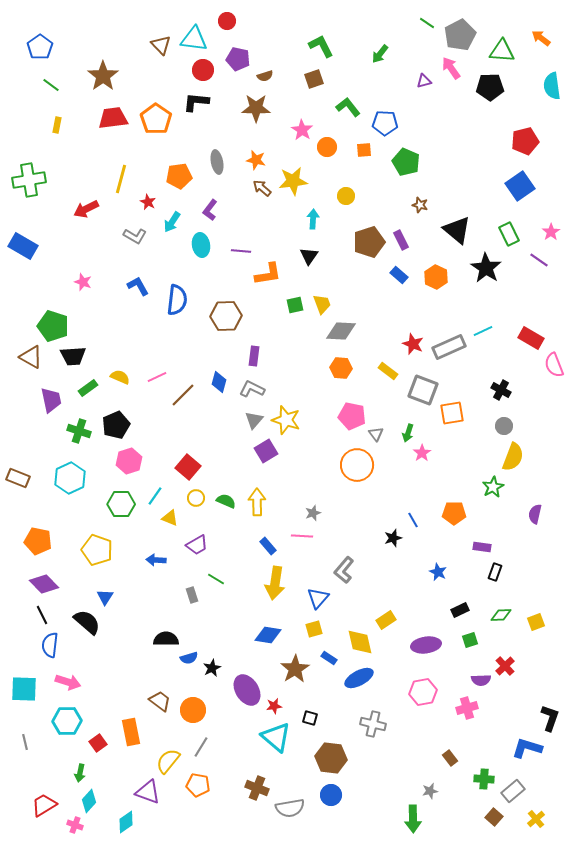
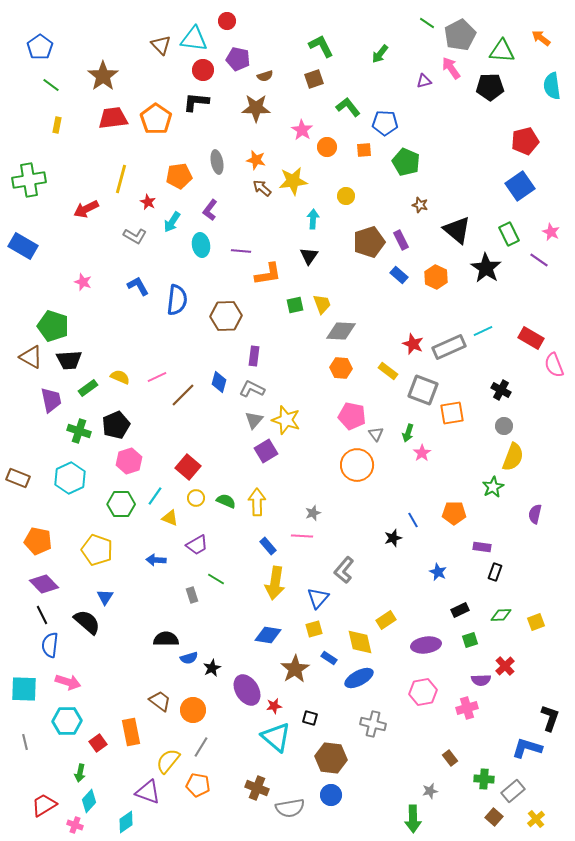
pink star at (551, 232): rotated 12 degrees counterclockwise
black trapezoid at (73, 356): moved 4 px left, 4 px down
